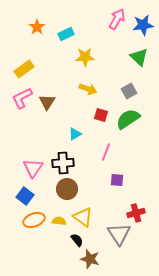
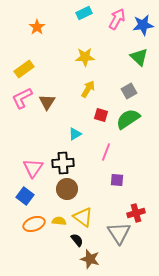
cyan rectangle: moved 18 px right, 21 px up
yellow arrow: rotated 78 degrees counterclockwise
orange ellipse: moved 4 px down
gray triangle: moved 1 px up
